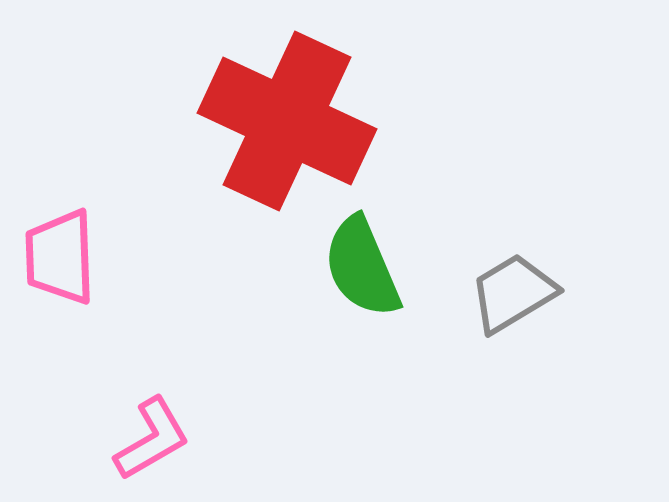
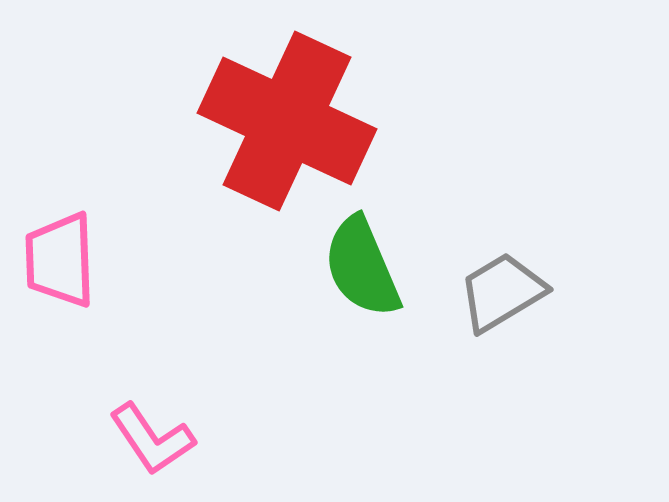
pink trapezoid: moved 3 px down
gray trapezoid: moved 11 px left, 1 px up
pink L-shape: rotated 86 degrees clockwise
